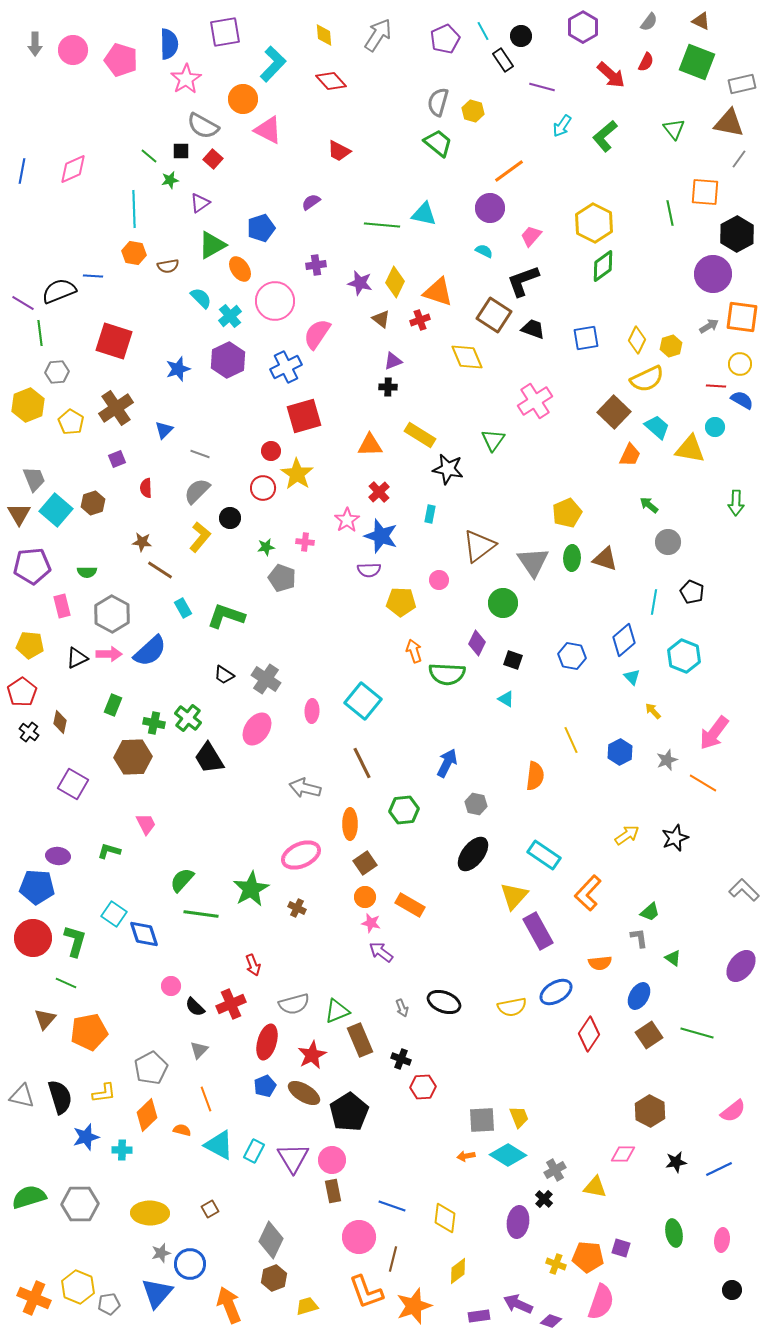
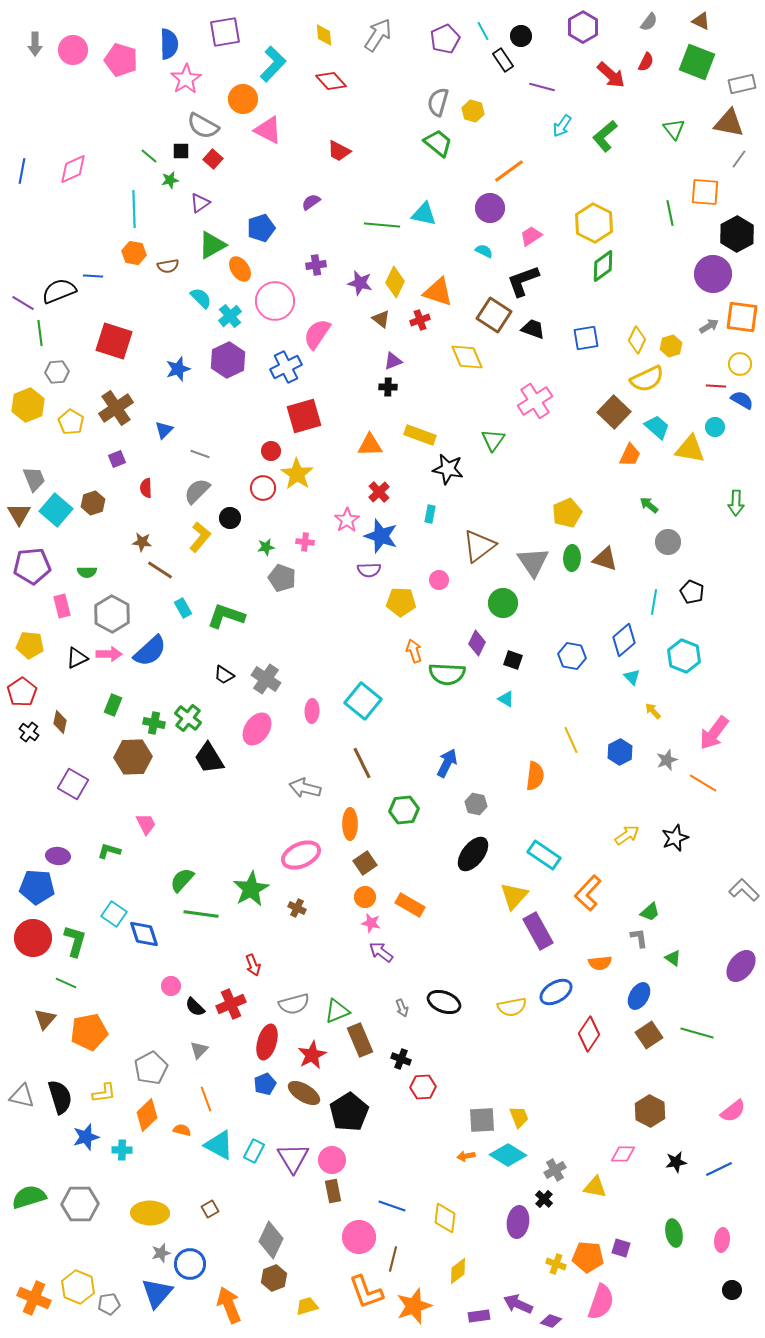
pink trapezoid at (531, 236): rotated 15 degrees clockwise
yellow rectangle at (420, 435): rotated 12 degrees counterclockwise
blue pentagon at (265, 1086): moved 2 px up
